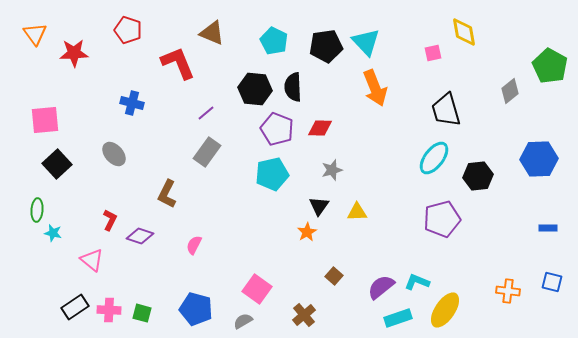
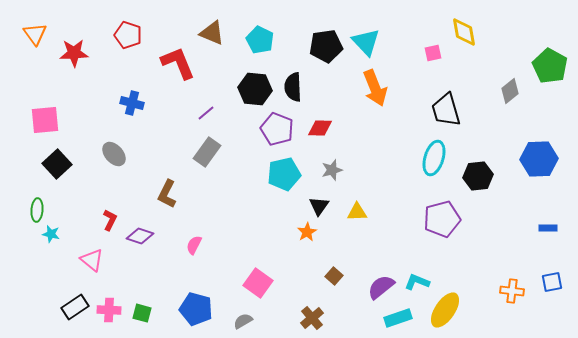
red pentagon at (128, 30): moved 5 px down
cyan pentagon at (274, 41): moved 14 px left, 1 px up
cyan ellipse at (434, 158): rotated 20 degrees counterclockwise
cyan pentagon at (272, 174): moved 12 px right
cyan star at (53, 233): moved 2 px left, 1 px down
blue square at (552, 282): rotated 25 degrees counterclockwise
pink square at (257, 289): moved 1 px right, 6 px up
orange cross at (508, 291): moved 4 px right
brown cross at (304, 315): moved 8 px right, 3 px down
